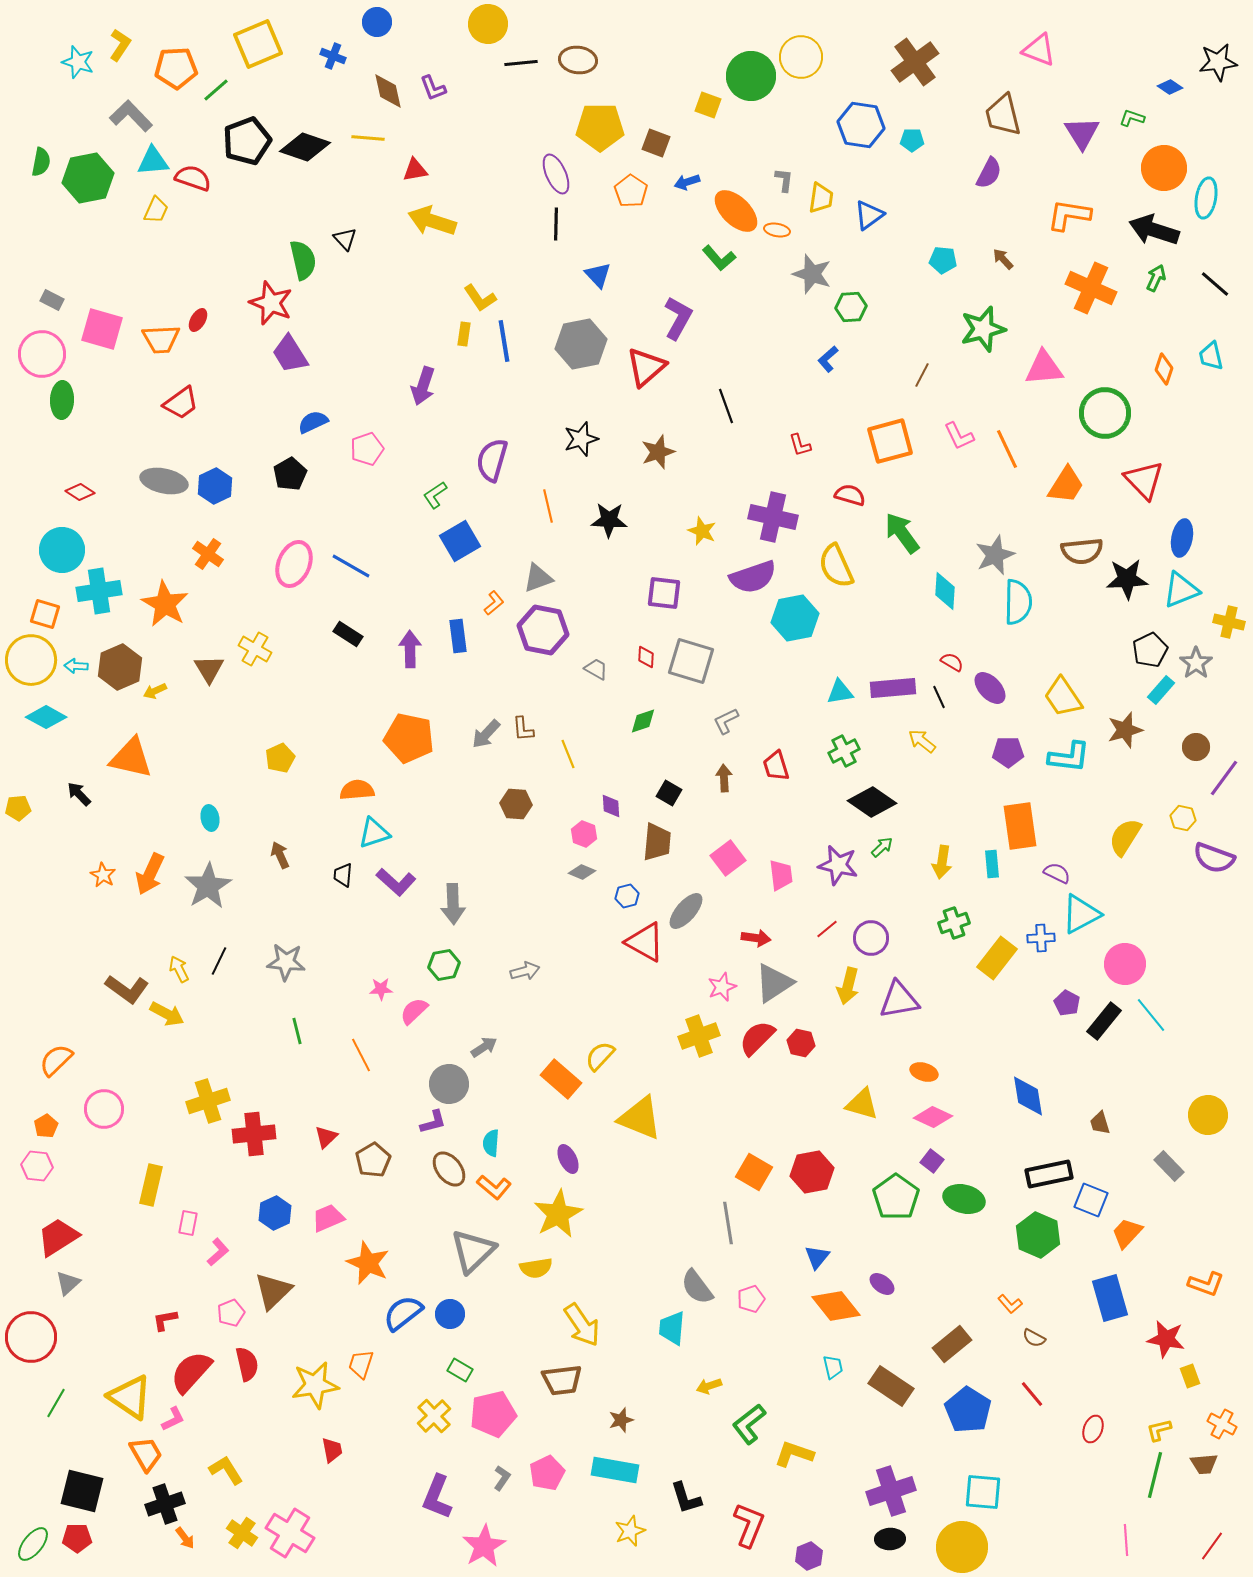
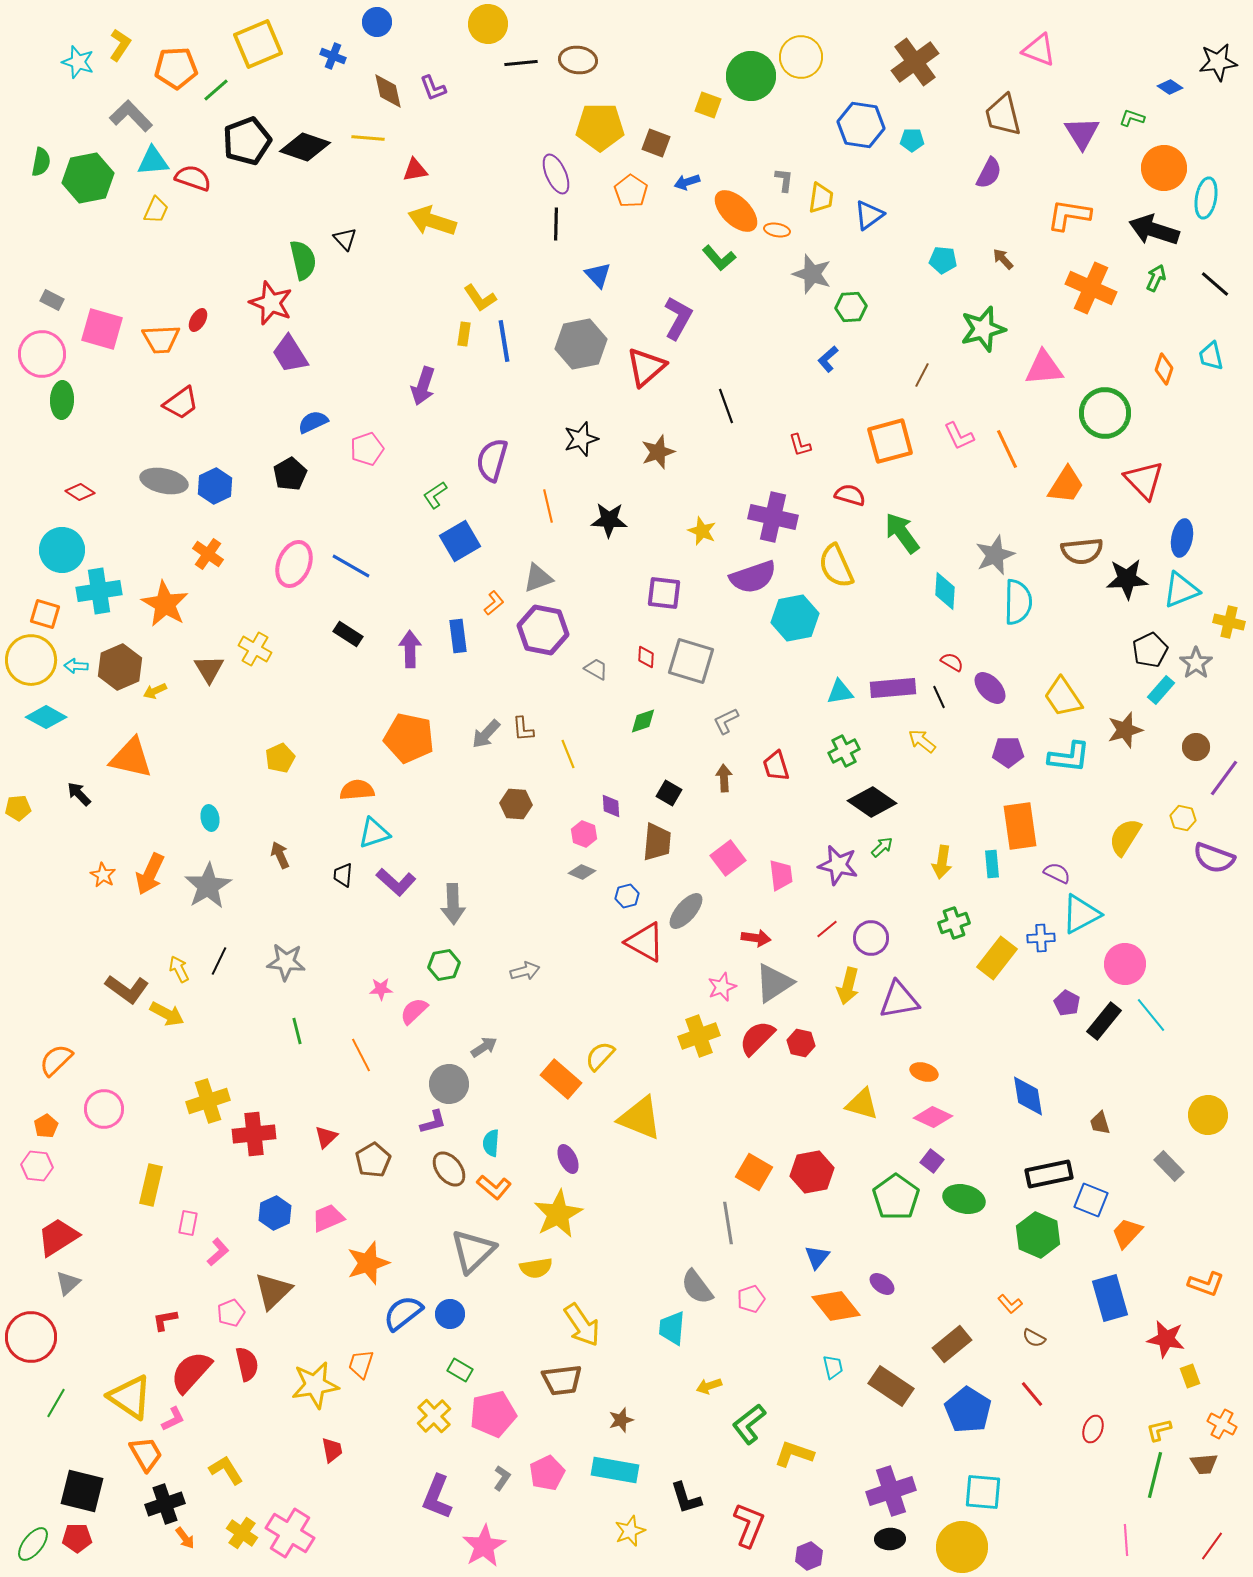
orange star at (368, 1263): rotated 30 degrees clockwise
